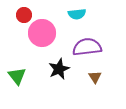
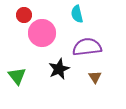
cyan semicircle: rotated 84 degrees clockwise
